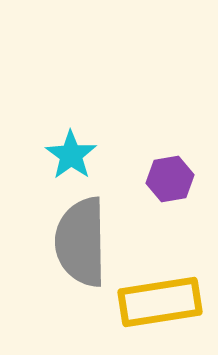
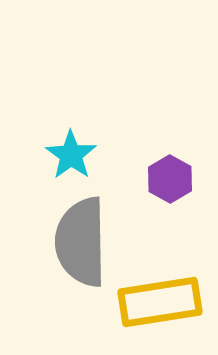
purple hexagon: rotated 21 degrees counterclockwise
